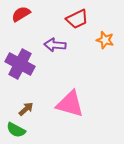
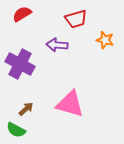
red semicircle: moved 1 px right
red trapezoid: moved 1 px left; rotated 10 degrees clockwise
purple arrow: moved 2 px right
